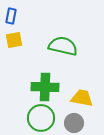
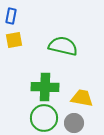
green circle: moved 3 px right
